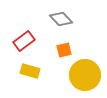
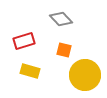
red rectangle: rotated 20 degrees clockwise
orange square: rotated 28 degrees clockwise
